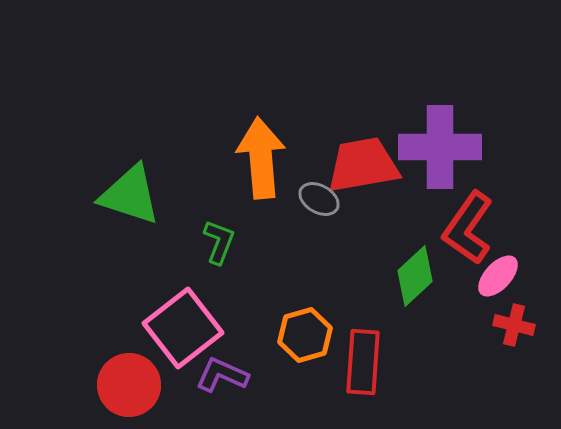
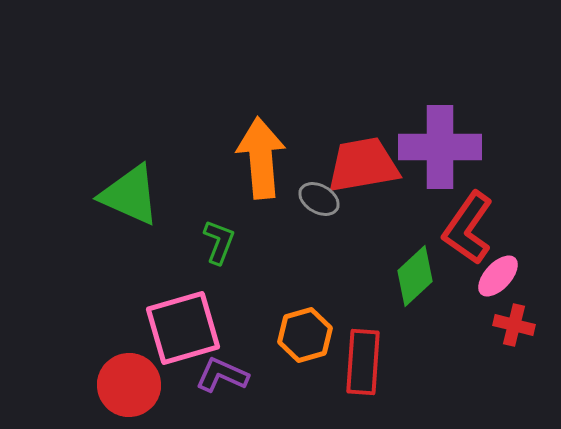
green triangle: rotated 6 degrees clockwise
pink square: rotated 22 degrees clockwise
